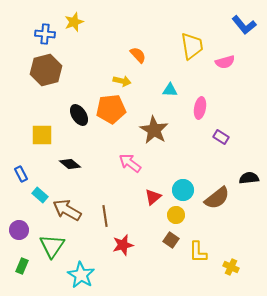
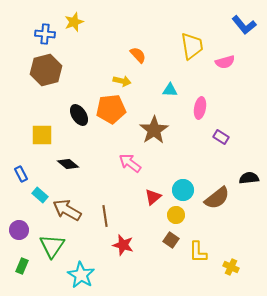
brown star: rotated 8 degrees clockwise
black diamond: moved 2 px left
red star: rotated 30 degrees clockwise
